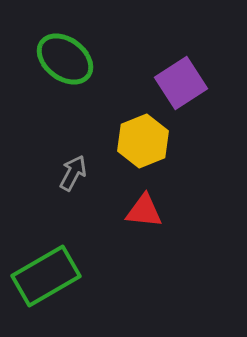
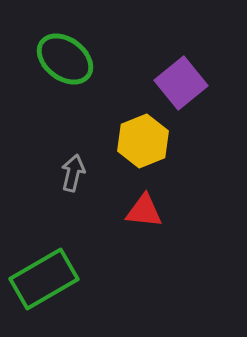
purple square: rotated 6 degrees counterclockwise
gray arrow: rotated 15 degrees counterclockwise
green rectangle: moved 2 px left, 3 px down
